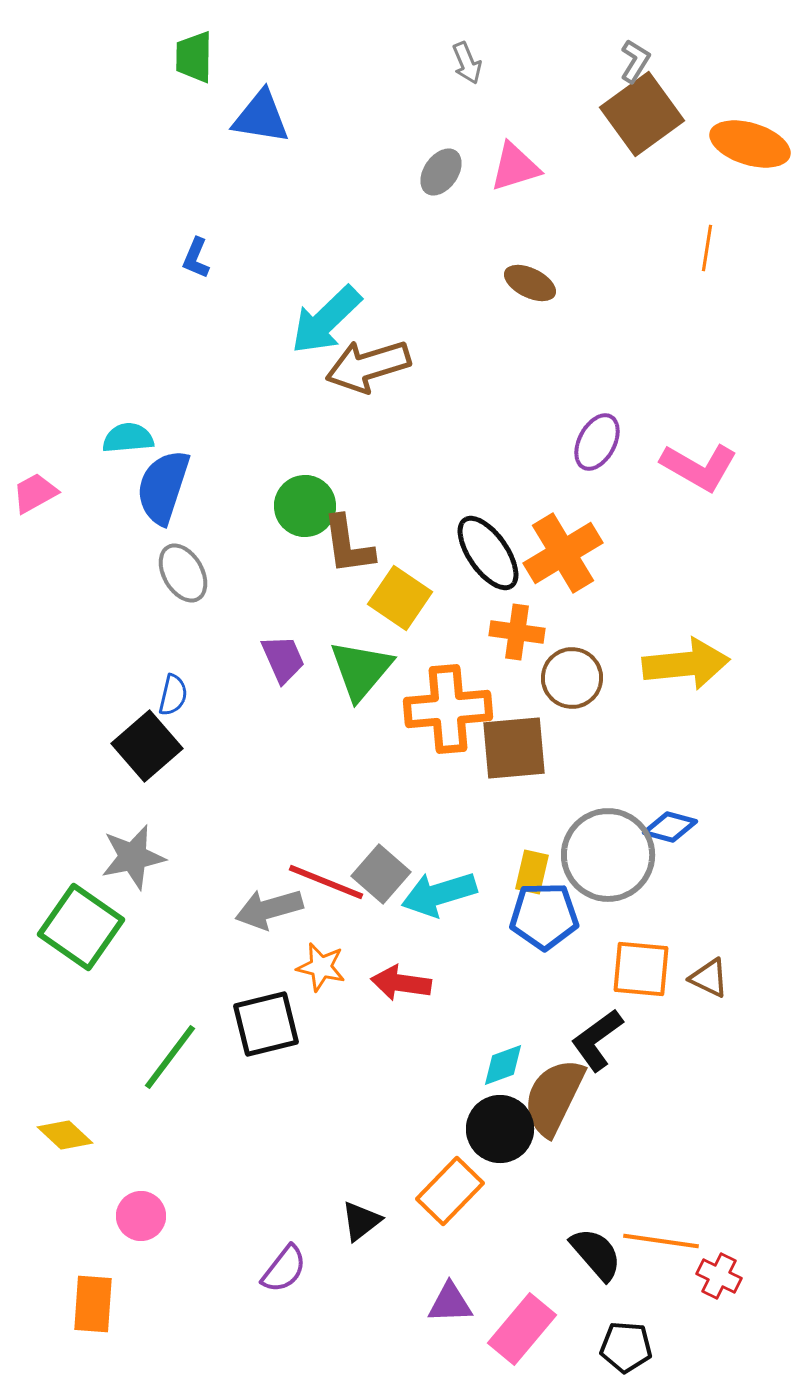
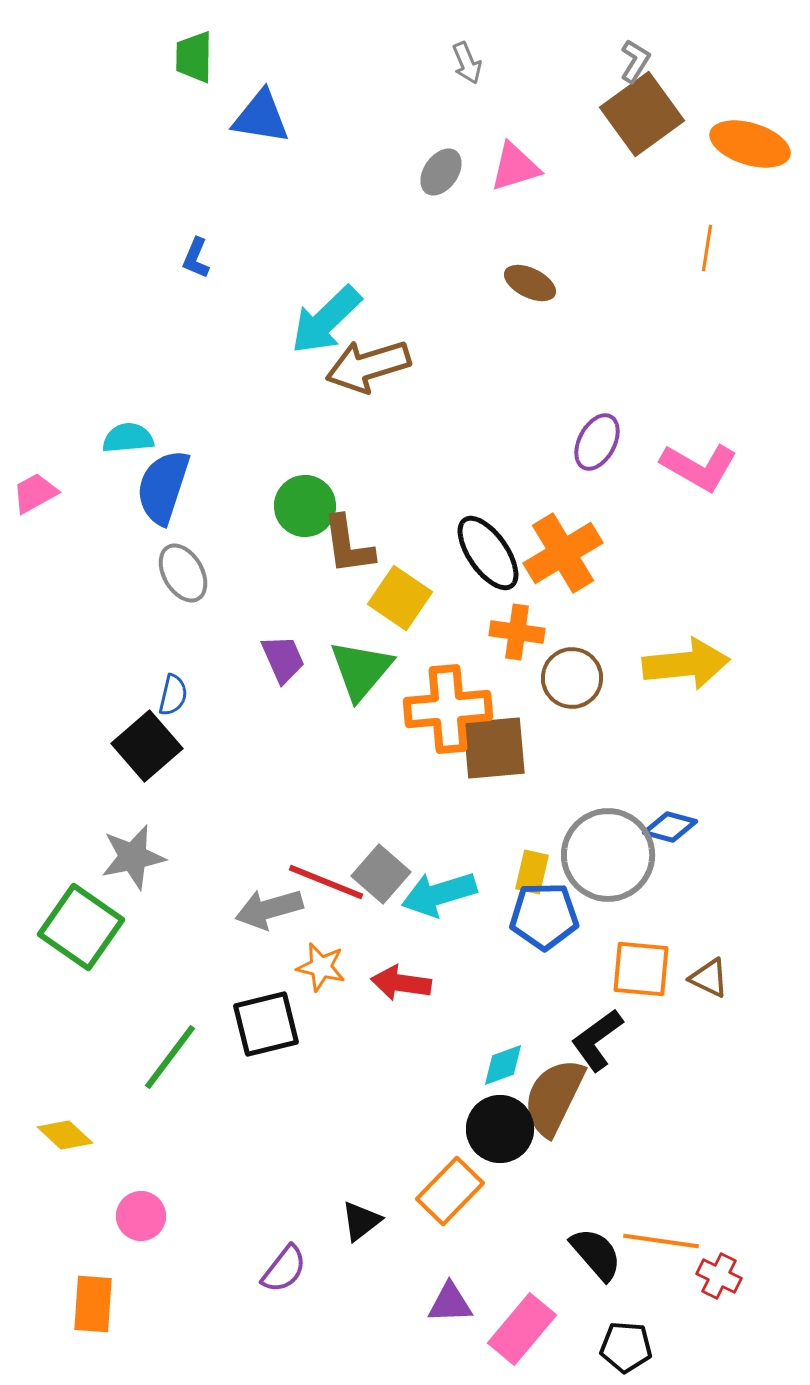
brown square at (514, 748): moved 20 px left
